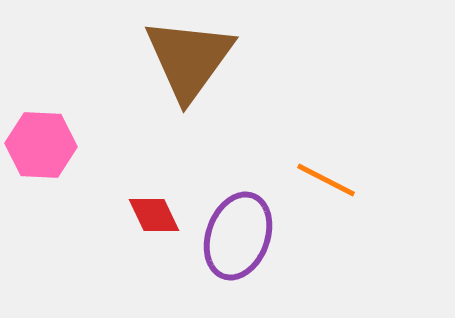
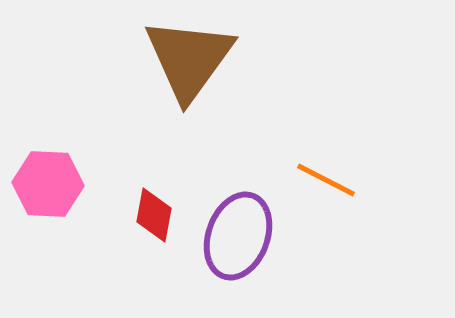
pink hexagon: moved 7 px right, 39 px down
red diamond: rotated 36 degrees clockwise
